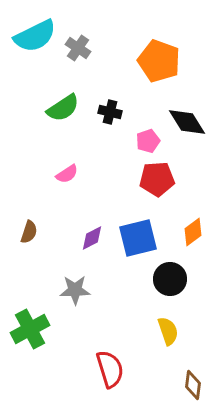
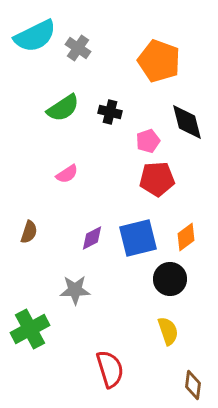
black diamond: rotated 18 degrees clockwise
orange diamond: moved 7 px left, 5 px down
